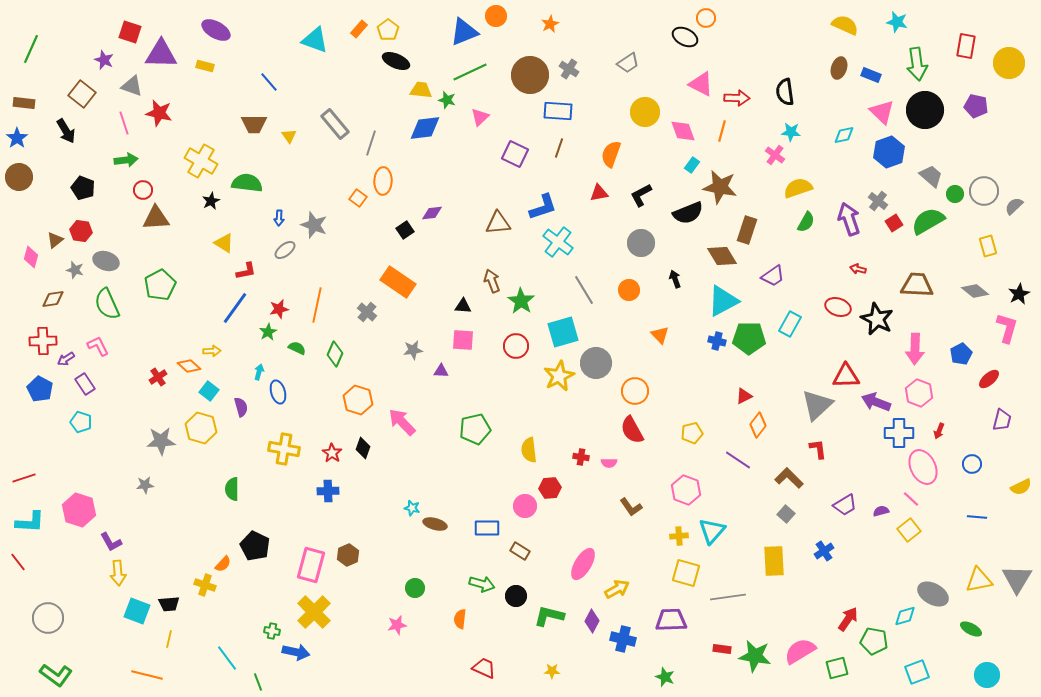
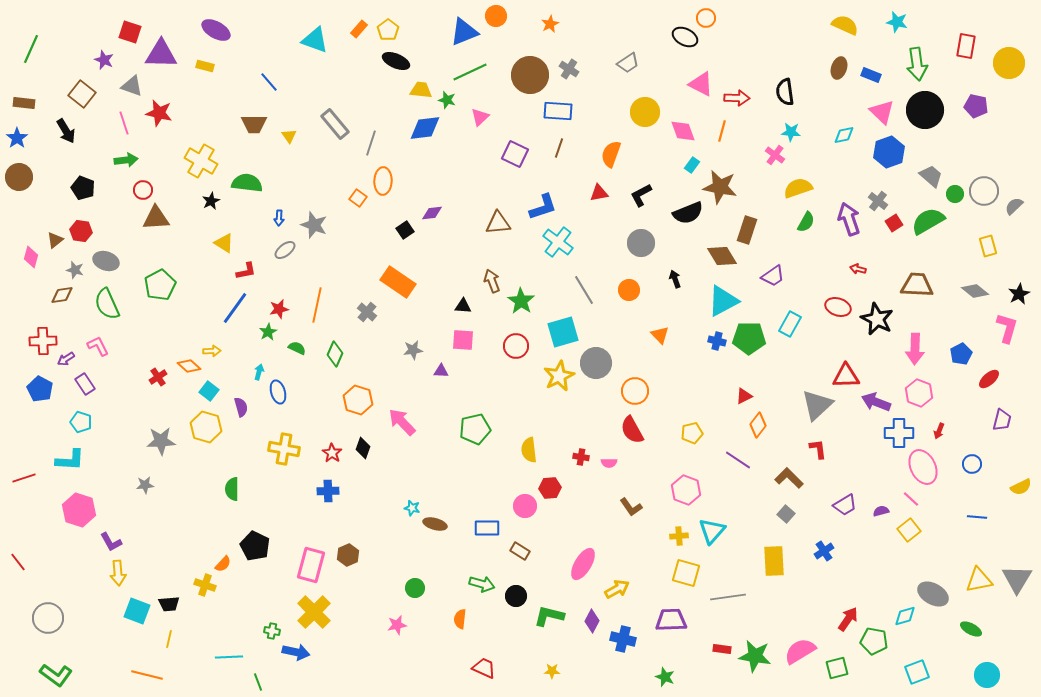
brown diamond at (53, 299): moved 9 px right, 4 px up
yellow hexagon at (201, 428): moved 5 px right, 1 px up
cyan L-shape at (30, 522): moved 40 px right, 62 px up
cyan line at (227, 658): moved 2 px right, 1 px up; rotated 56 degrees counterclockwise
